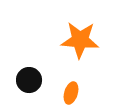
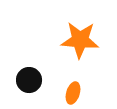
orange ellipse: moved 2 px right
